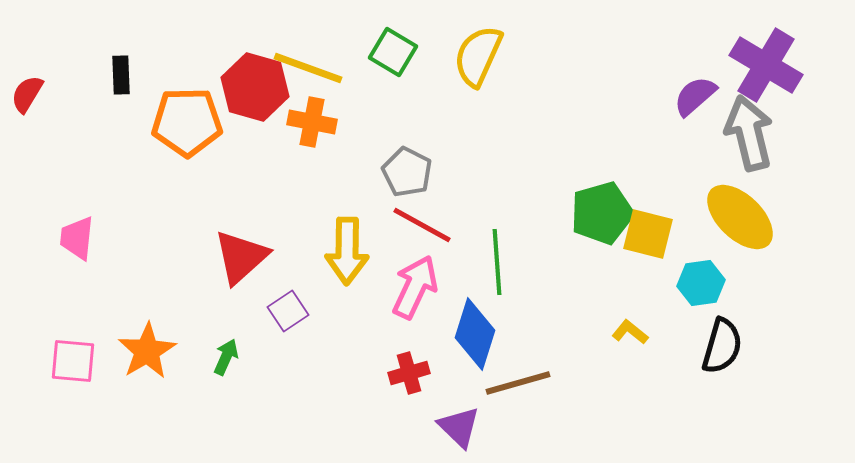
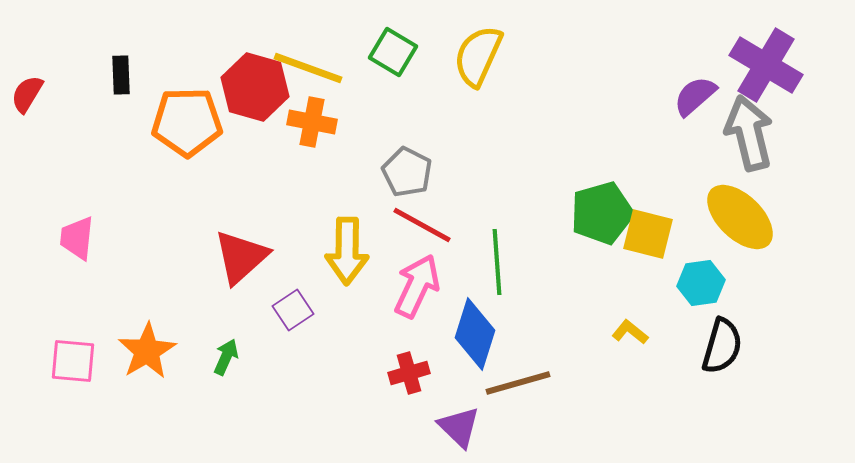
pink arrow: moved 2 px right, 1 px up
purple square: moved 5 px right, 1 px up
